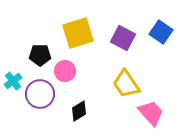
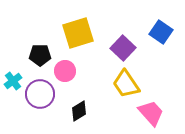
purple square: moved 10 px down; rotated 15 degrees clockwise
